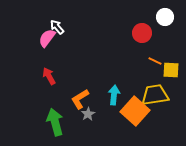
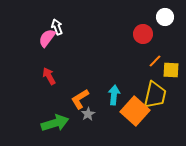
white arrow: rotated 21 degrees clockwise
red circle: moved 1 px right, 1 px down
orange line: rotated 72 degrees counterclockwise
yellow trapezoid: rotated 112 degrees clockwise
green arrow: moved 1 px down; rotated 88 degrees clockwise
